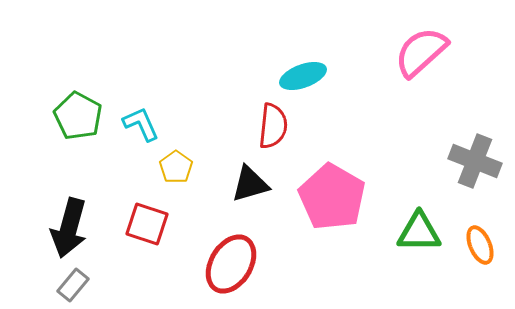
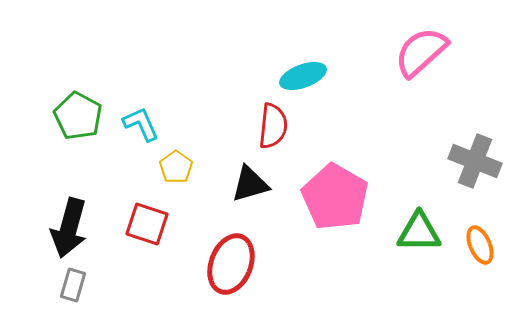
pink pentagon: moved 3 px right
red ellipse: rotated 10 degrees counterclockwise
gray rectangle: rotated 24 degrees counterclockwise
